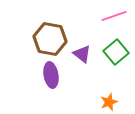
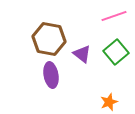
brown hexagon: moved 1 px left
